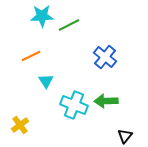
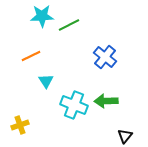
yellow cross: rotated 18 degrees clockwise
